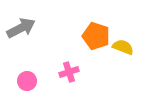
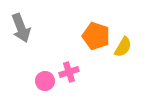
gray arrow: rotated 96 degrees clockwise
yellow semicircle: rotated 100 degrees clockwise
pink circle: moved 18 px right
